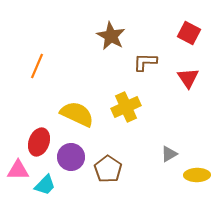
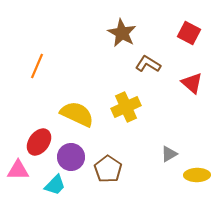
brown star: moved 11 px right, 3 px up
brown L-shape: moved 3 px right, 2 px down; rotated 30 degrees clockwise
red triangle: moved 4 px right, 5 px down; rotated 15 degrees counterclockwise
red ellipse: rotated 16 degrees clockwise
cyan trapezoid: moved 10 px right
